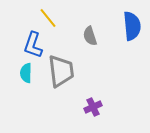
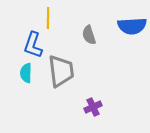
yellow line: rotated 40 degrees clockwise
blue semicircle: rotated 92 degrees clockwise
gray semicircle: moved 1 px left, 1 px up
